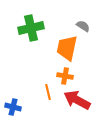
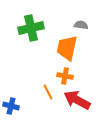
gray semicircle: moved 2 px left, 1 px up; rotated 24 degrees counterclockwise
orange line: rotated 14 degrees counterclockwise
blue cross: moved 2 px left, 1 px up
